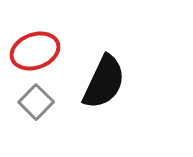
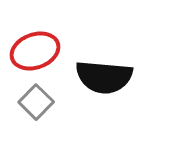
black semicircle: moved 5 px up; rotated 70 degrees clockwise
